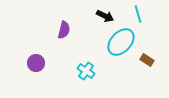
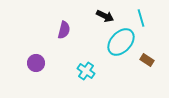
cyan line: moved 3 px right, 4 px down
